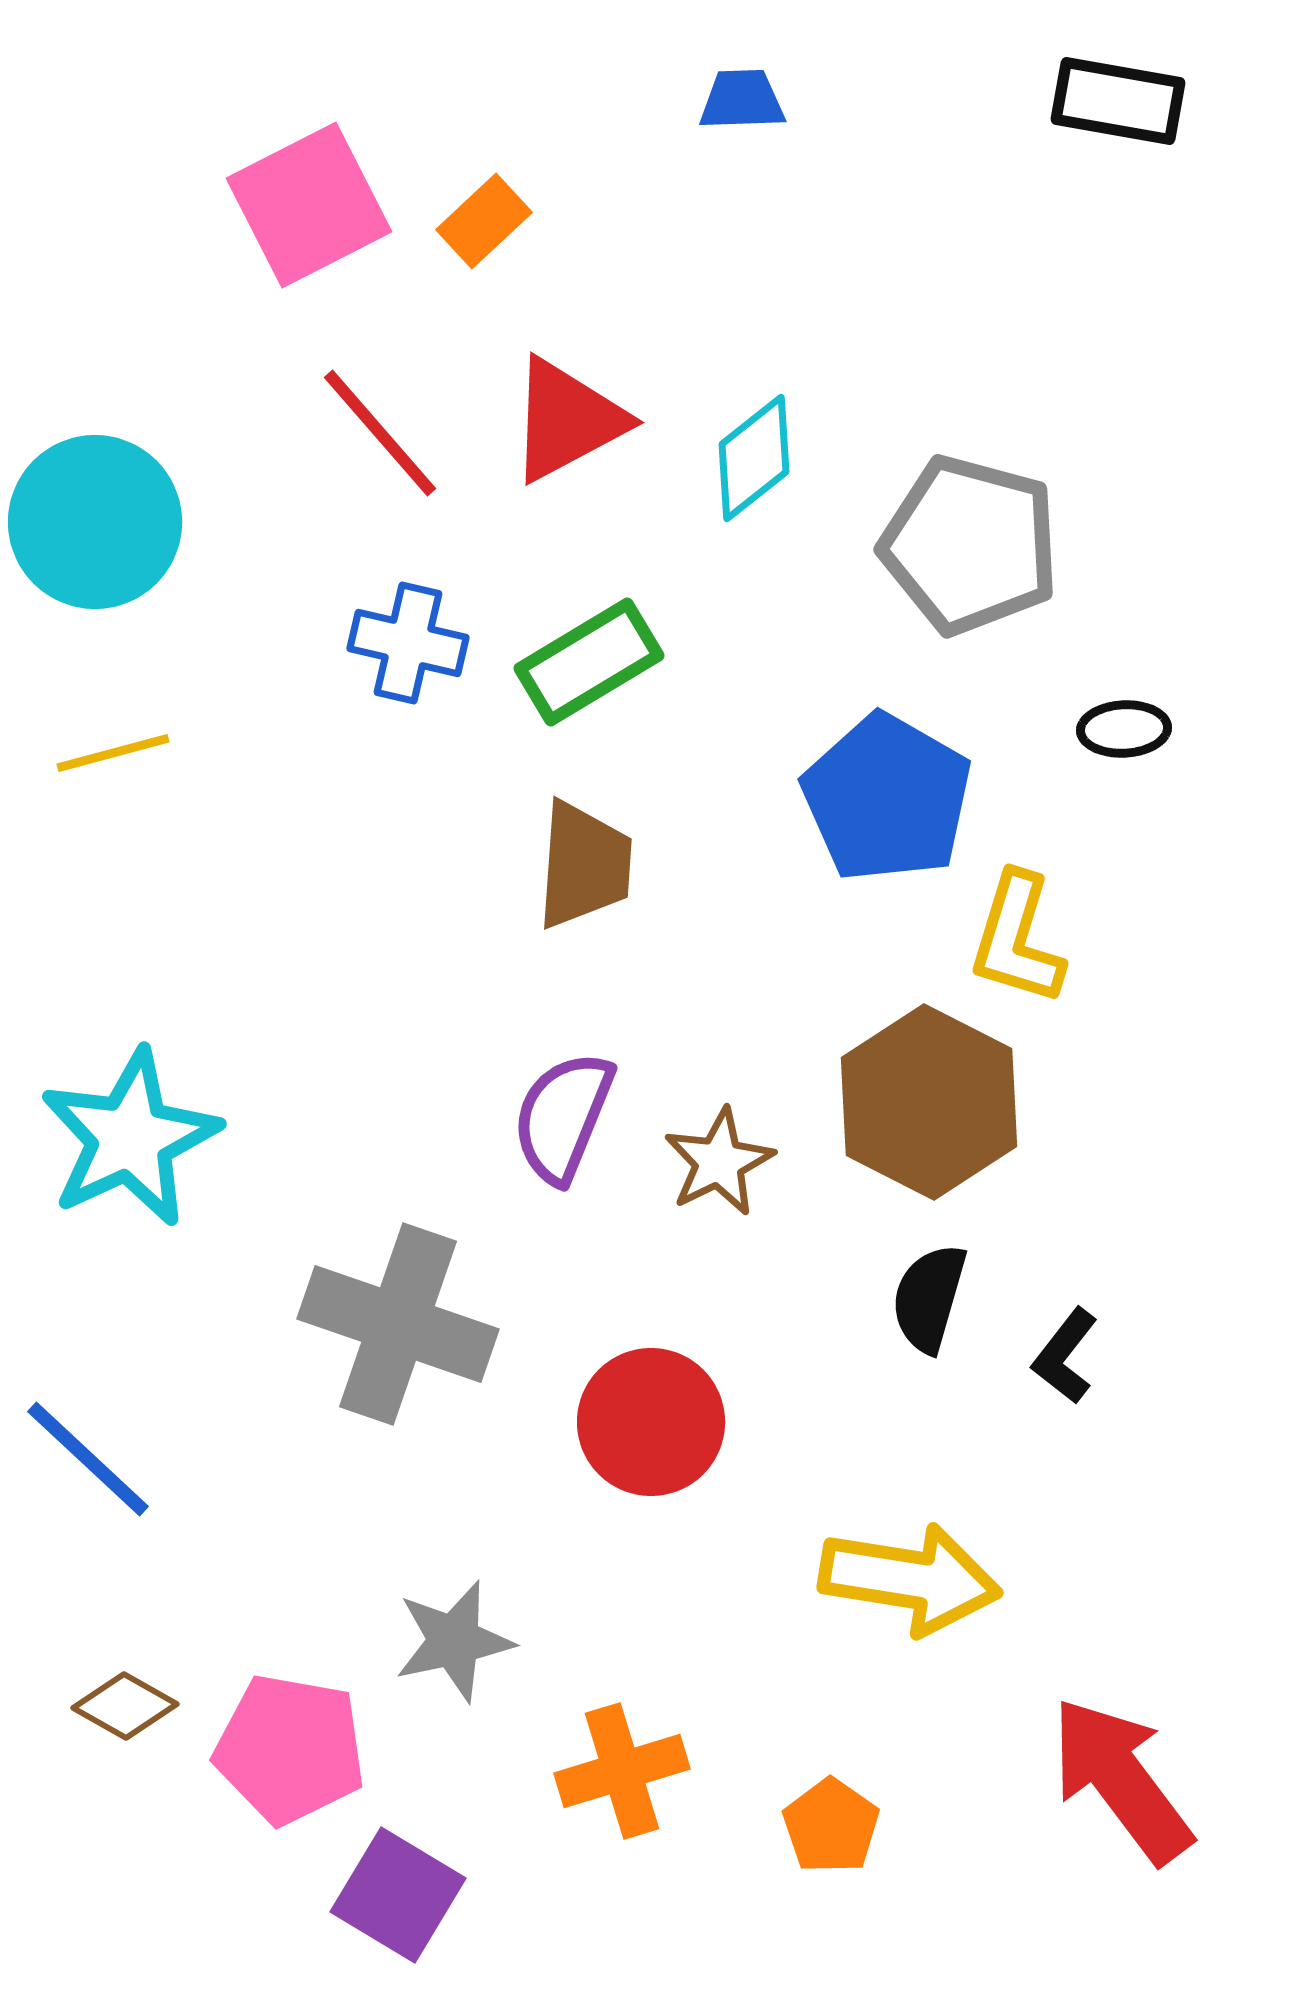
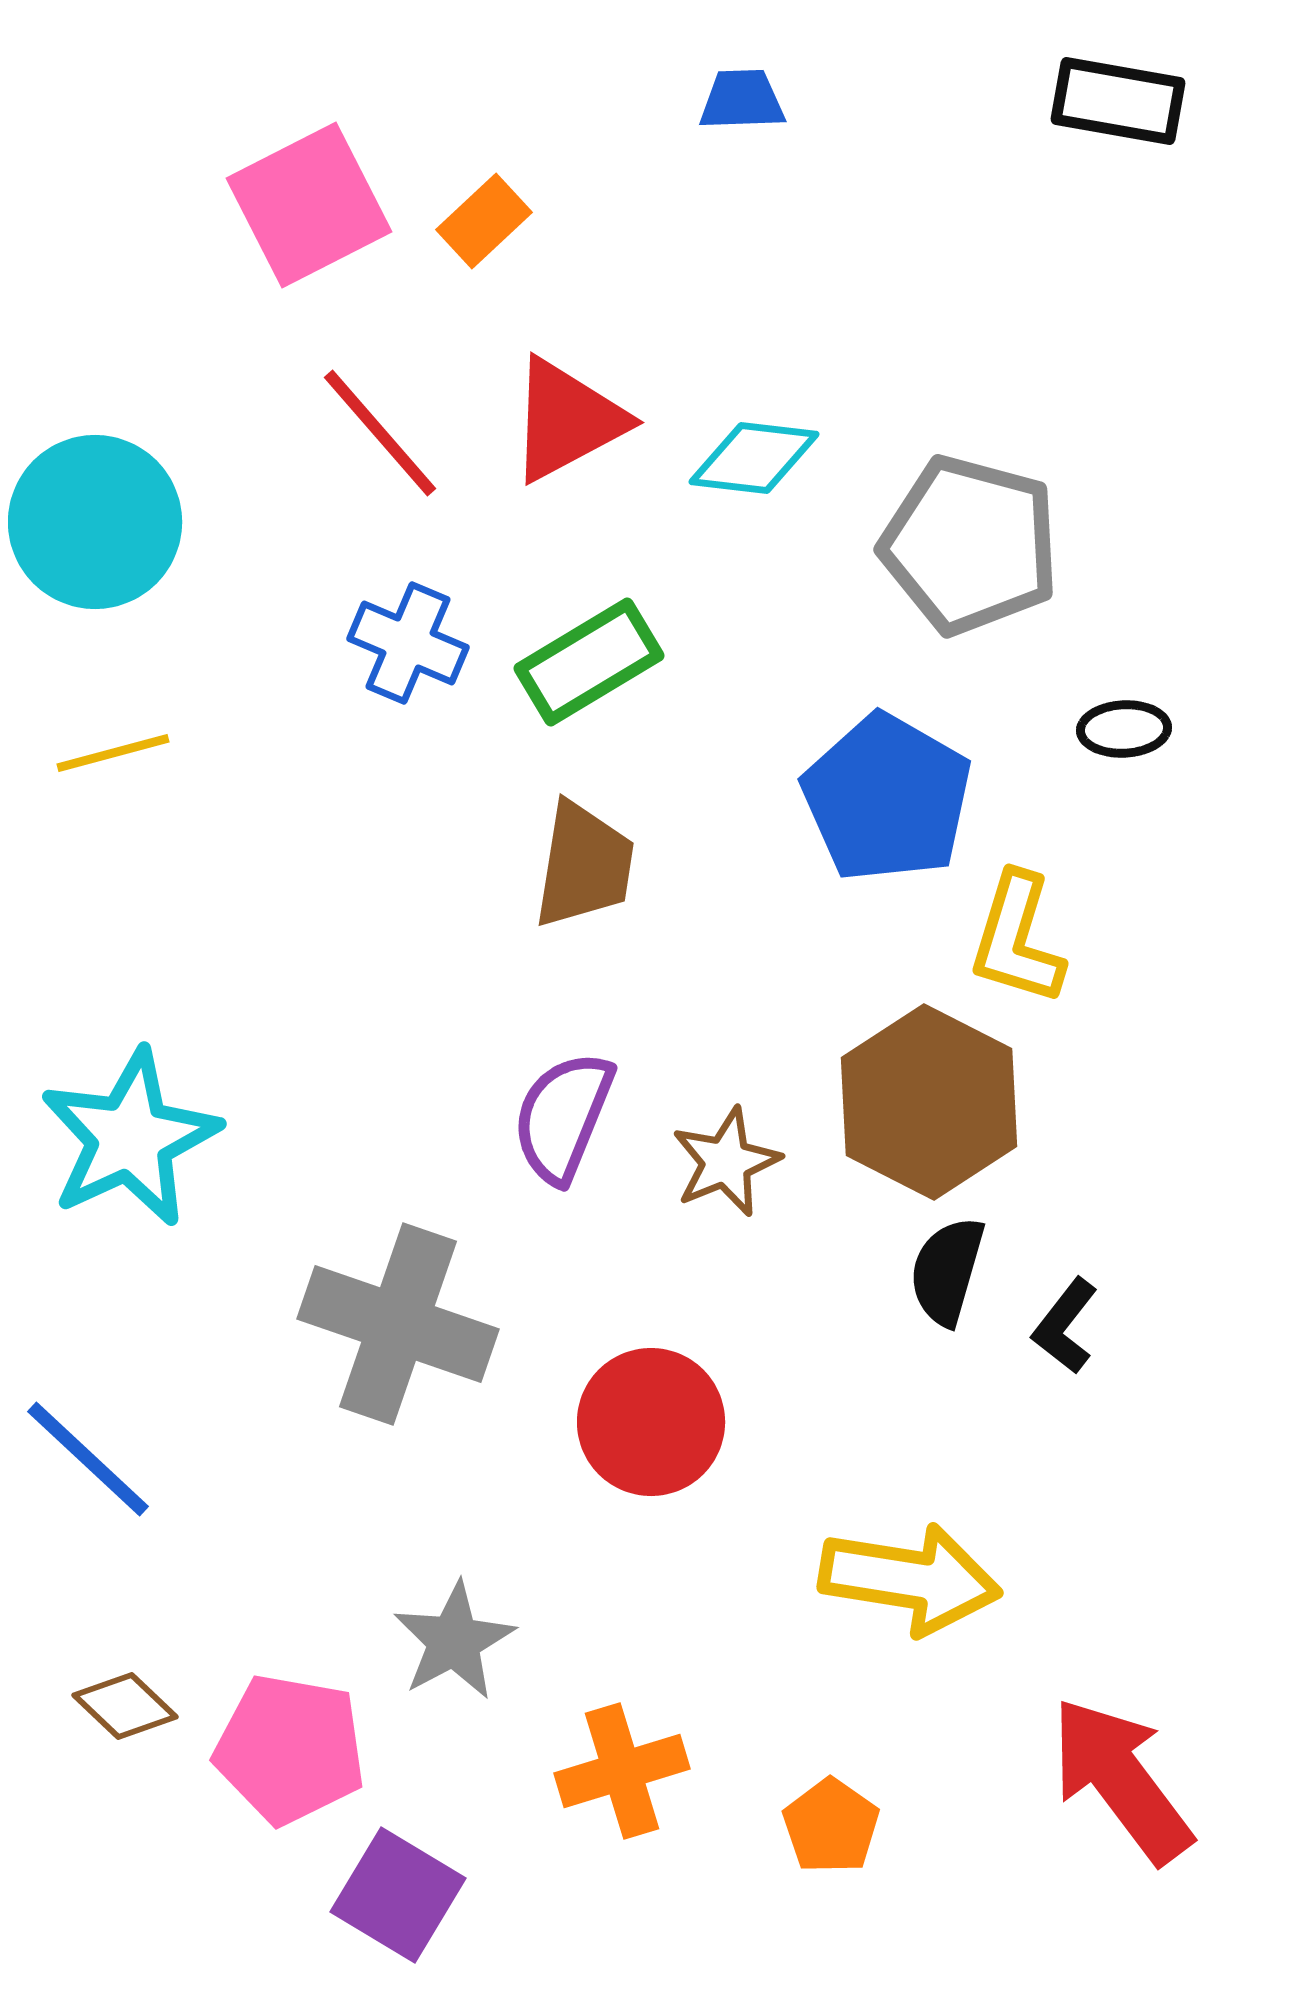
cyan diamond: rotated 45 degrees clockwise
blue cross: rotated 10 degrees clockwise
brown trapezoid: rotated 5 degrees clockwise
brown star: moved 7 px right; rotated 4 degrees clockwise
black semicircle: moved 18 px right, 27 px up
black L-shape: moved 30 px up
gray star: rotated 16 degrees counterclockwise
brown diamond: rotated 14 degrees clockwise
